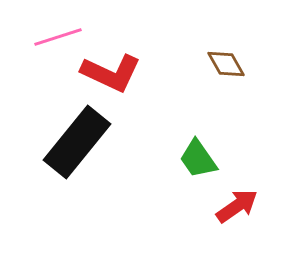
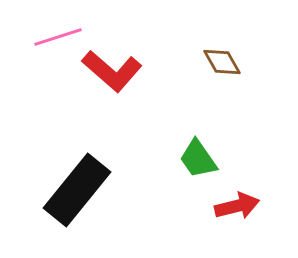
brown diamond: moved 4 px left, 2 px up
red L-shape: moved 1 px right, 2 px up; rotated 16 degrees clockwise
black rectangle: moved 48 px down
red arrow: rotated 21 degrees clockwise
